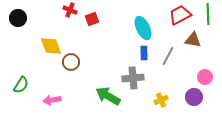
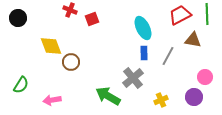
green line: moved 1 px left
gray cross: rotated 35 degrees counterclockwise
